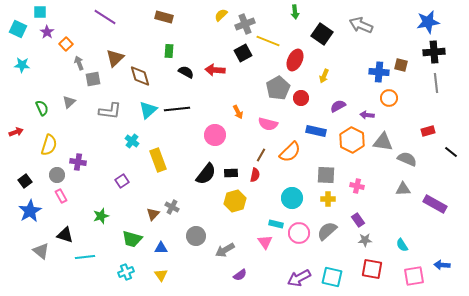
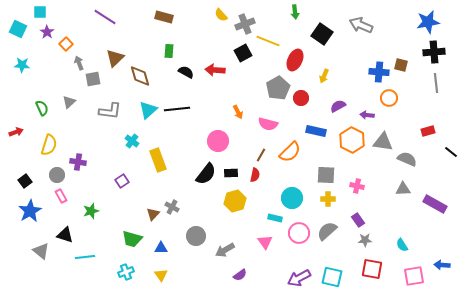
yellow semicircle at (221, 15): rotated 88 degrees counterclockwise
pink circle at (215, 135): moved 3 px right, 6 px down
green star at (101, 216): moved 10 px left, 5 px up
cyan rectangle at (276, 224): moved 1 px left, 6 px up
